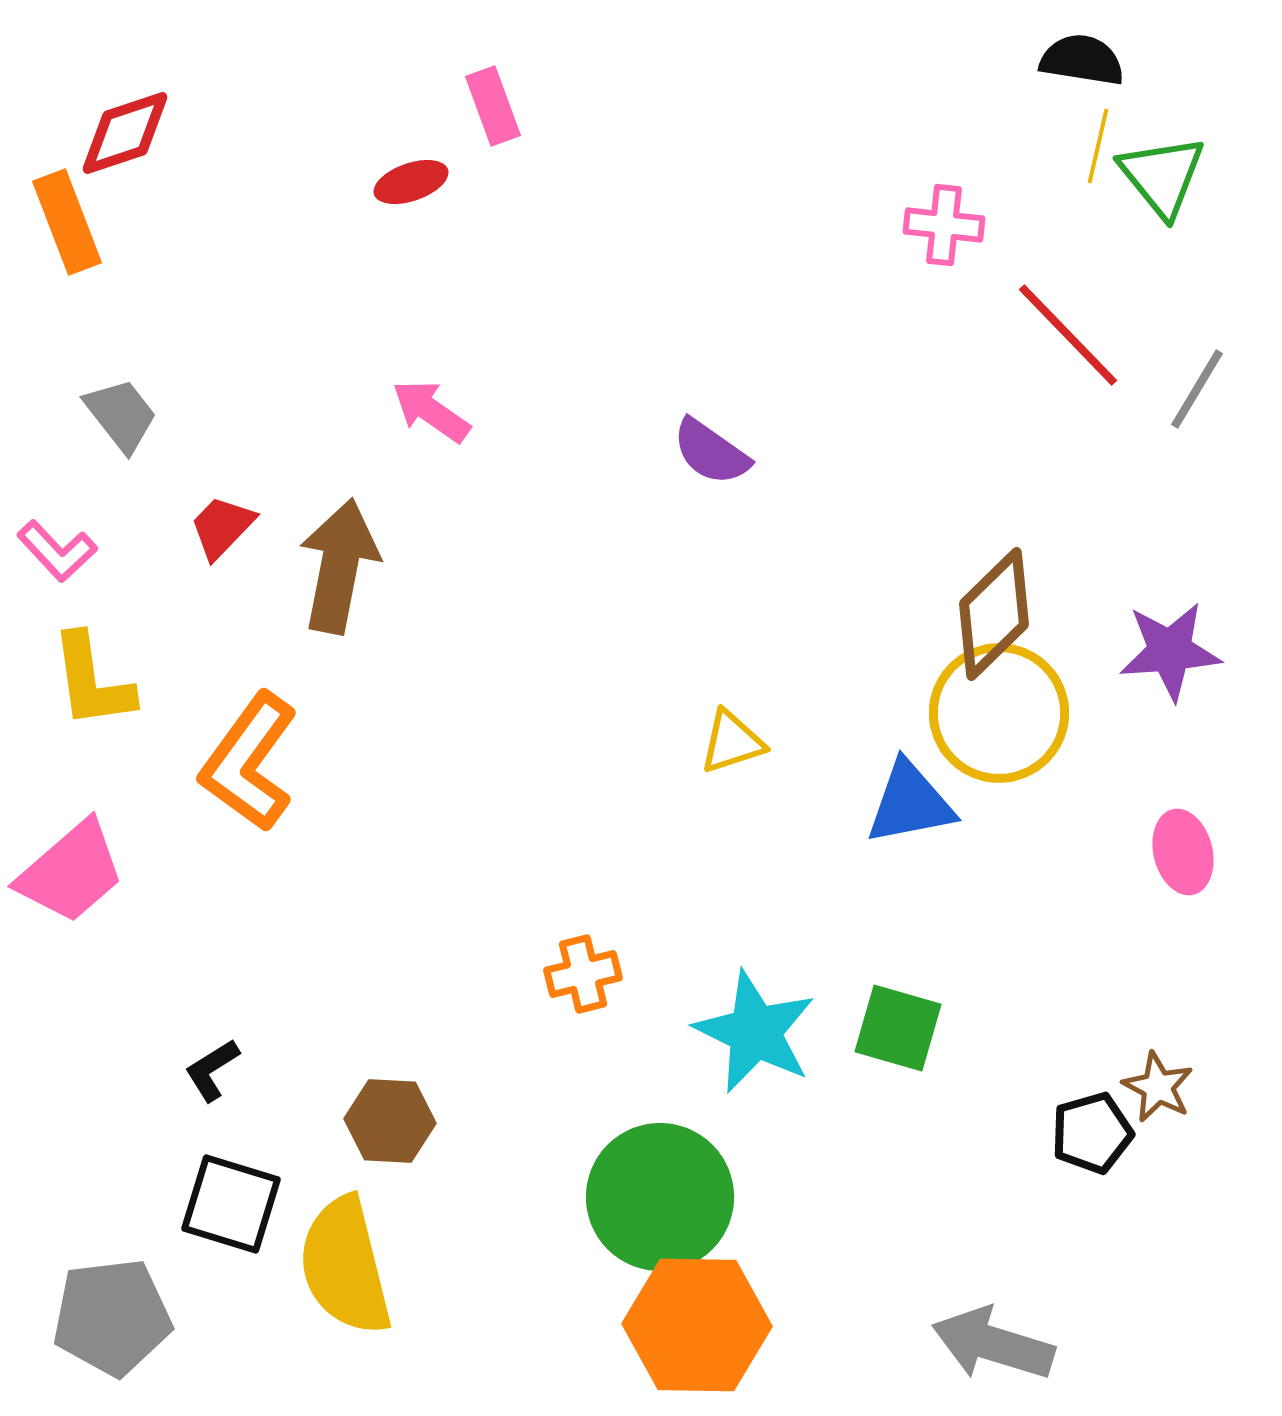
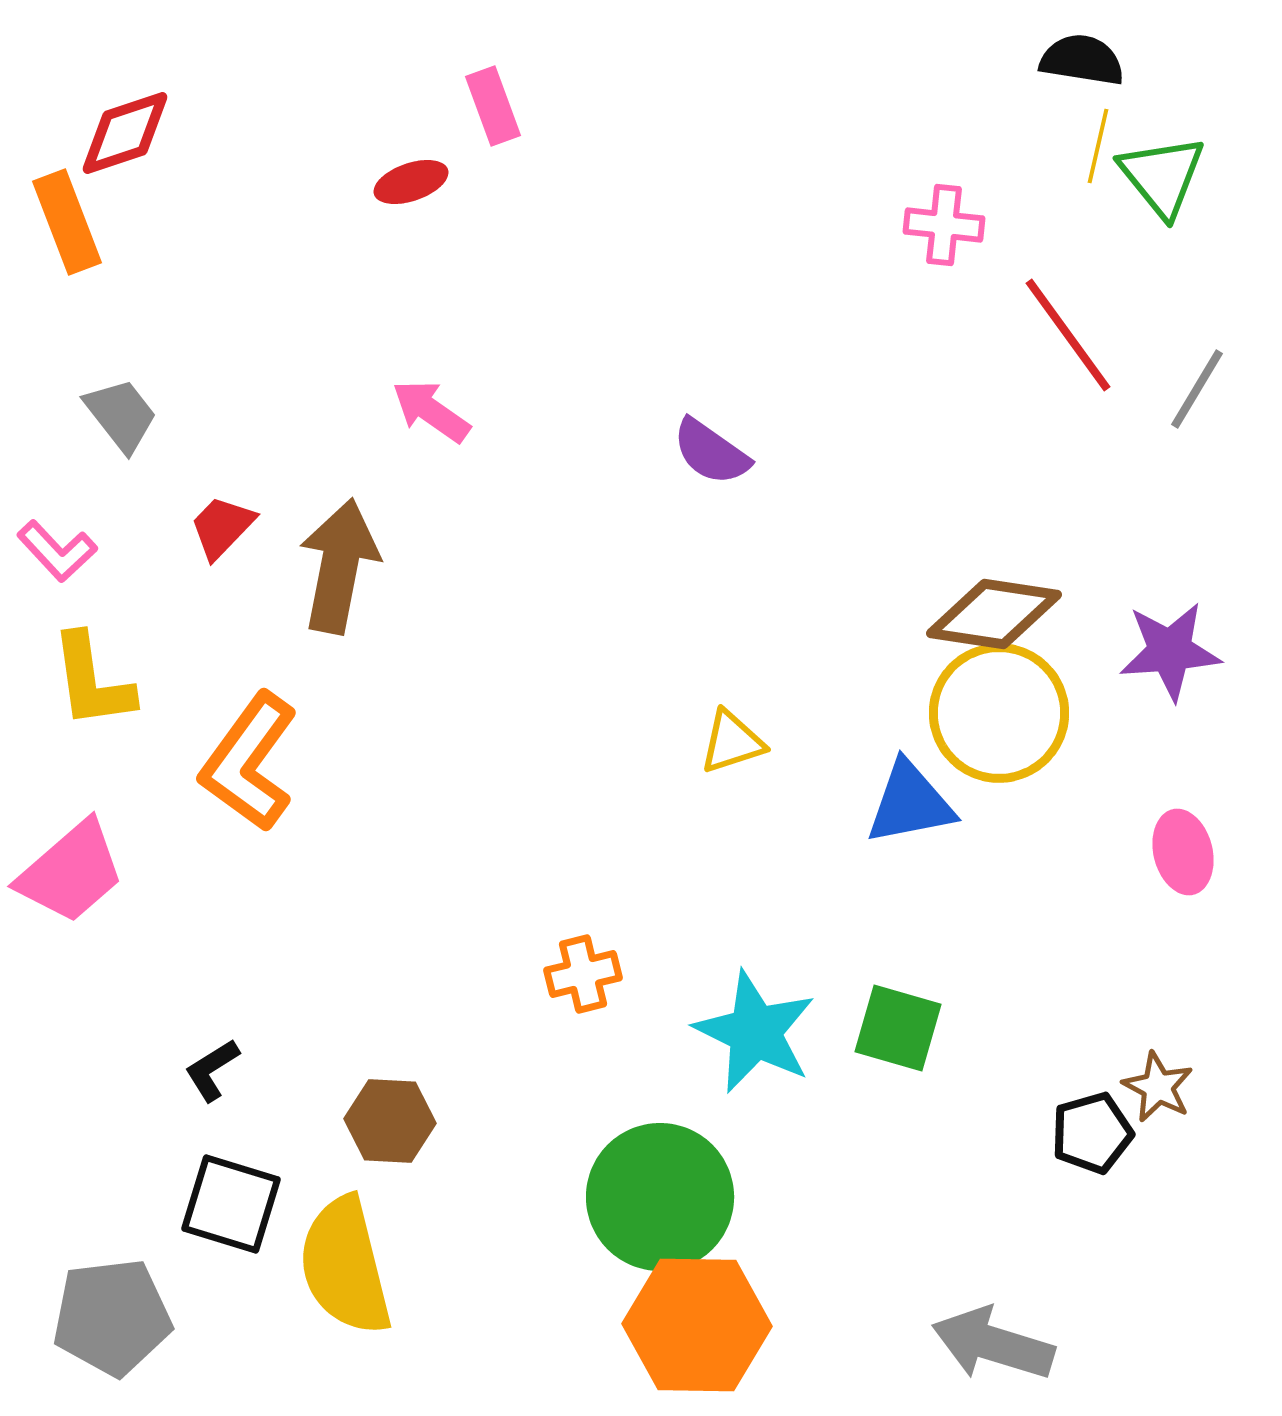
red line: rotated 8 degrees clockwise
brown diamond: rotated 53 degrees clockwise
